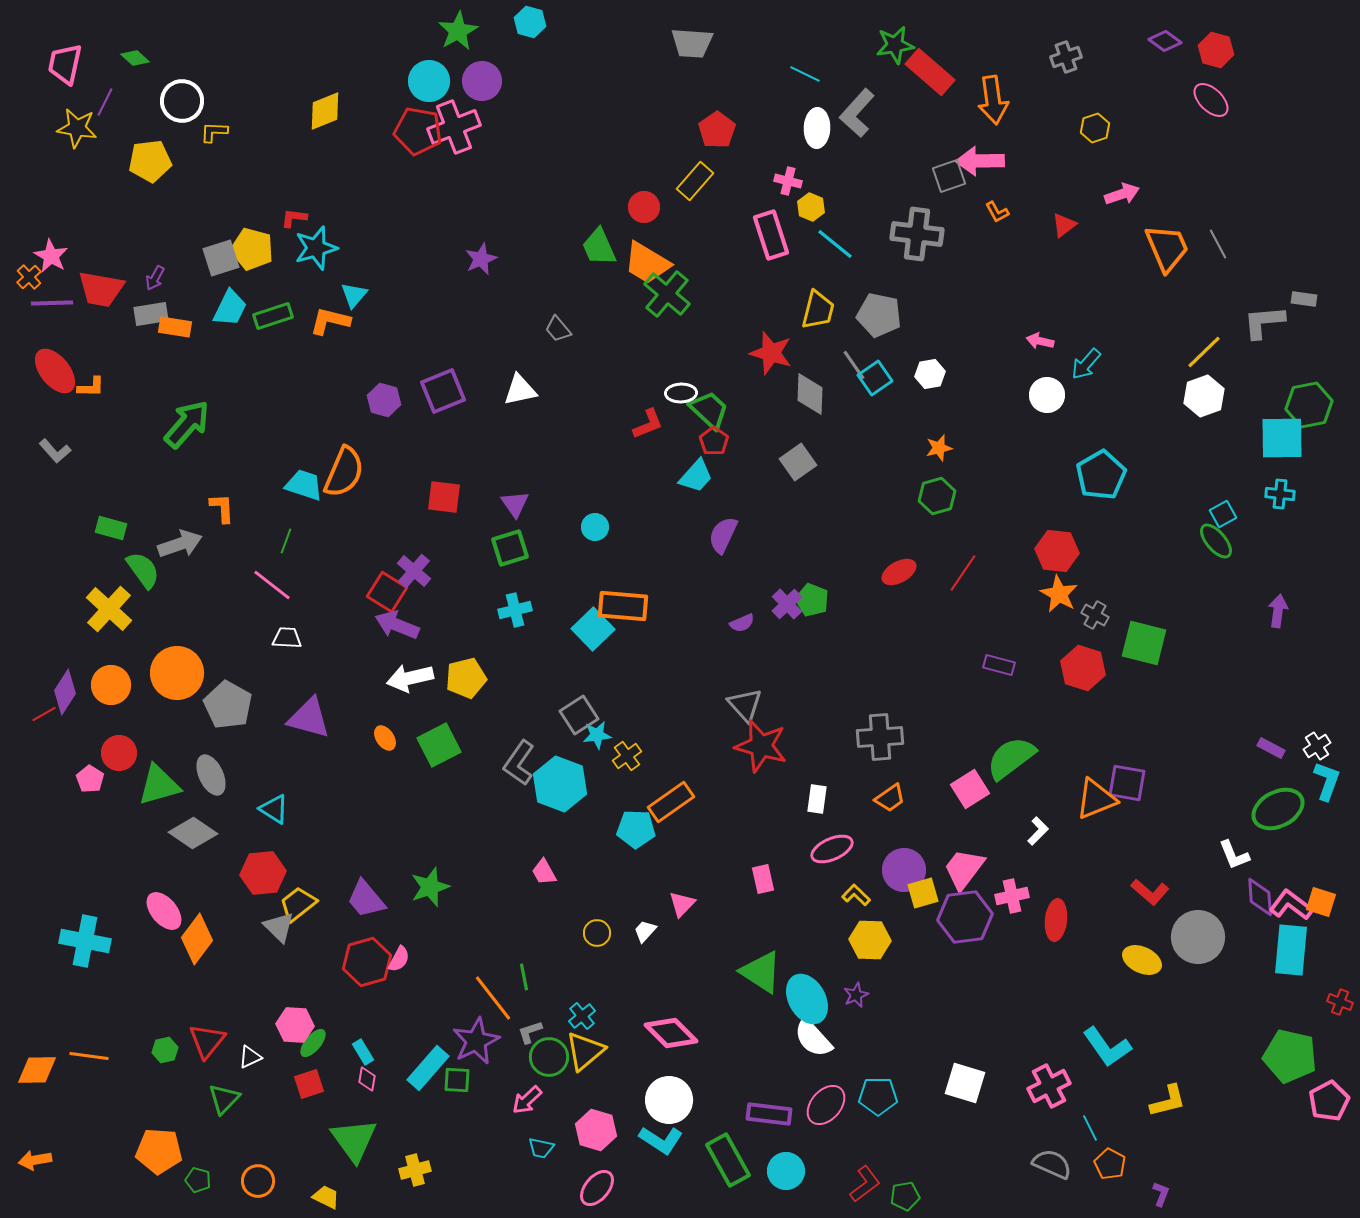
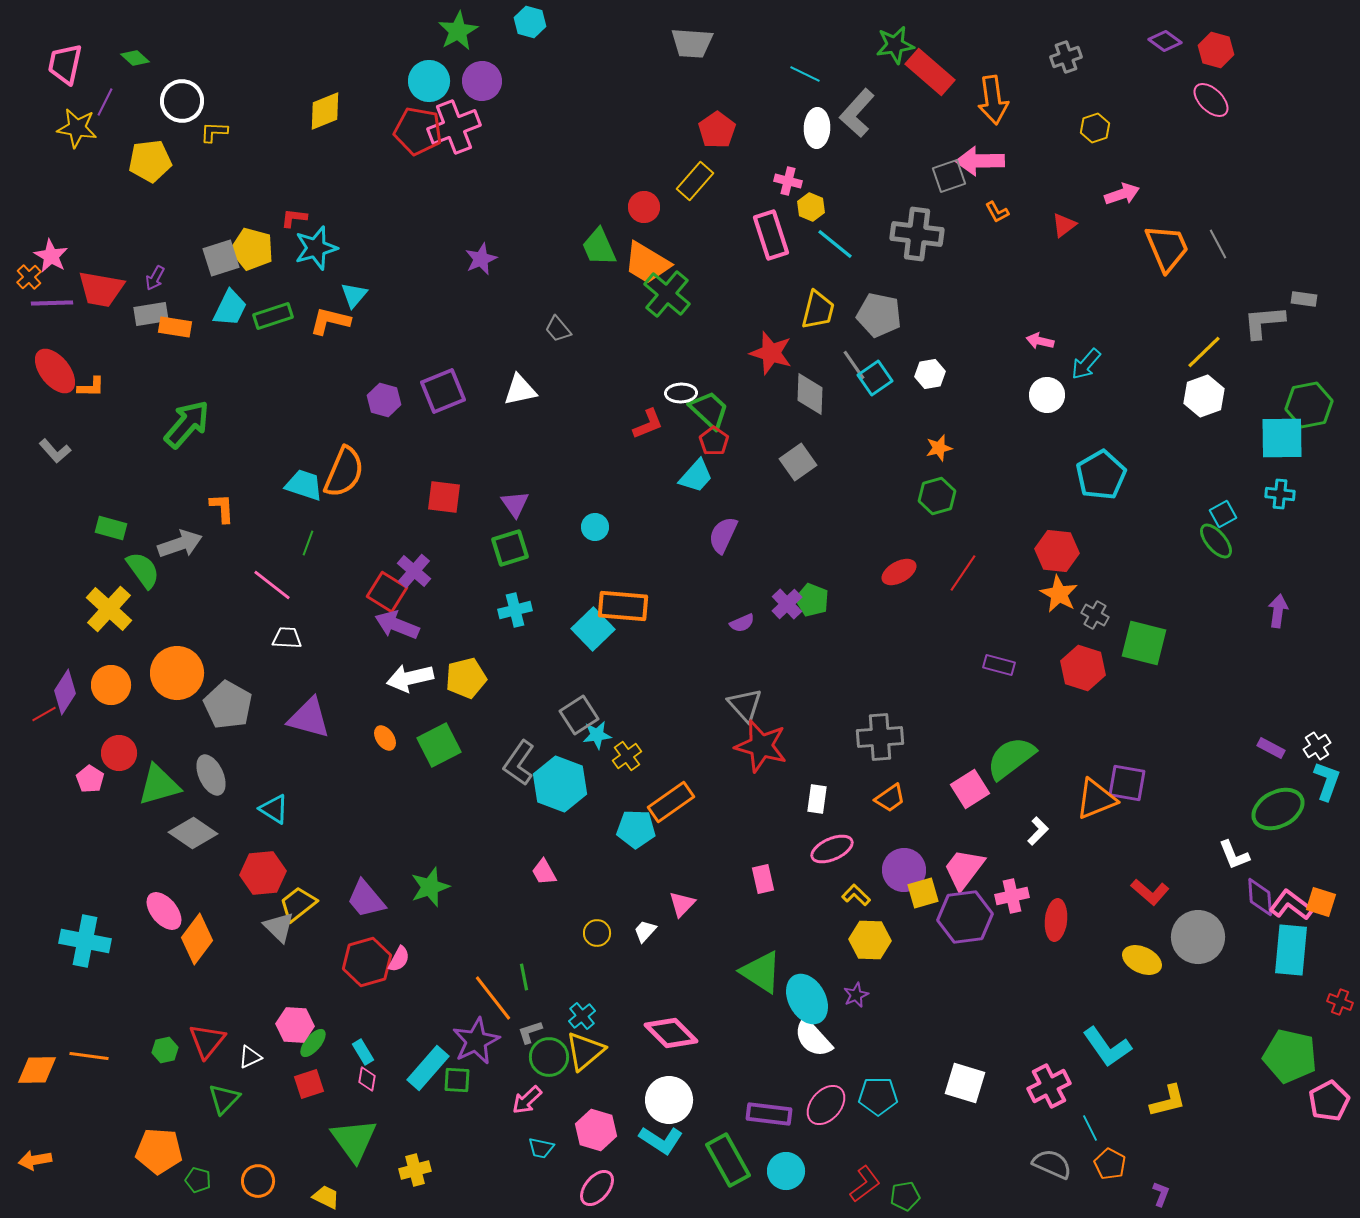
green line at (286, 541): moved 22 px right, 2 px down
